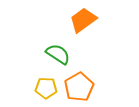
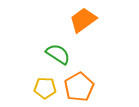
yellow pentagon: moved 1 px left
